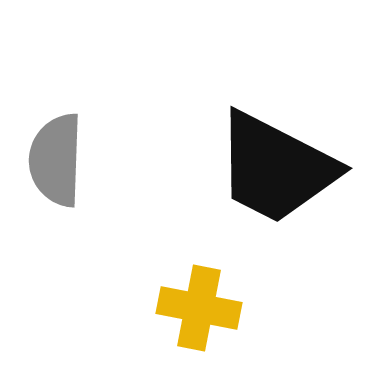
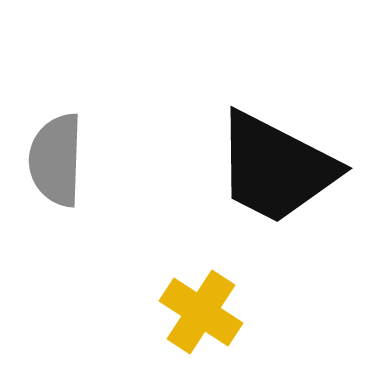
yellow cross: moved 2 px right, 4 px down; rotated 22 degrees clockwise
